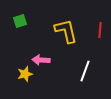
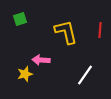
green square: moved 2 px up
yellow L-shape: moved 1 px down
white line: moved 4 px down; rotated 15 degrees clockwise
